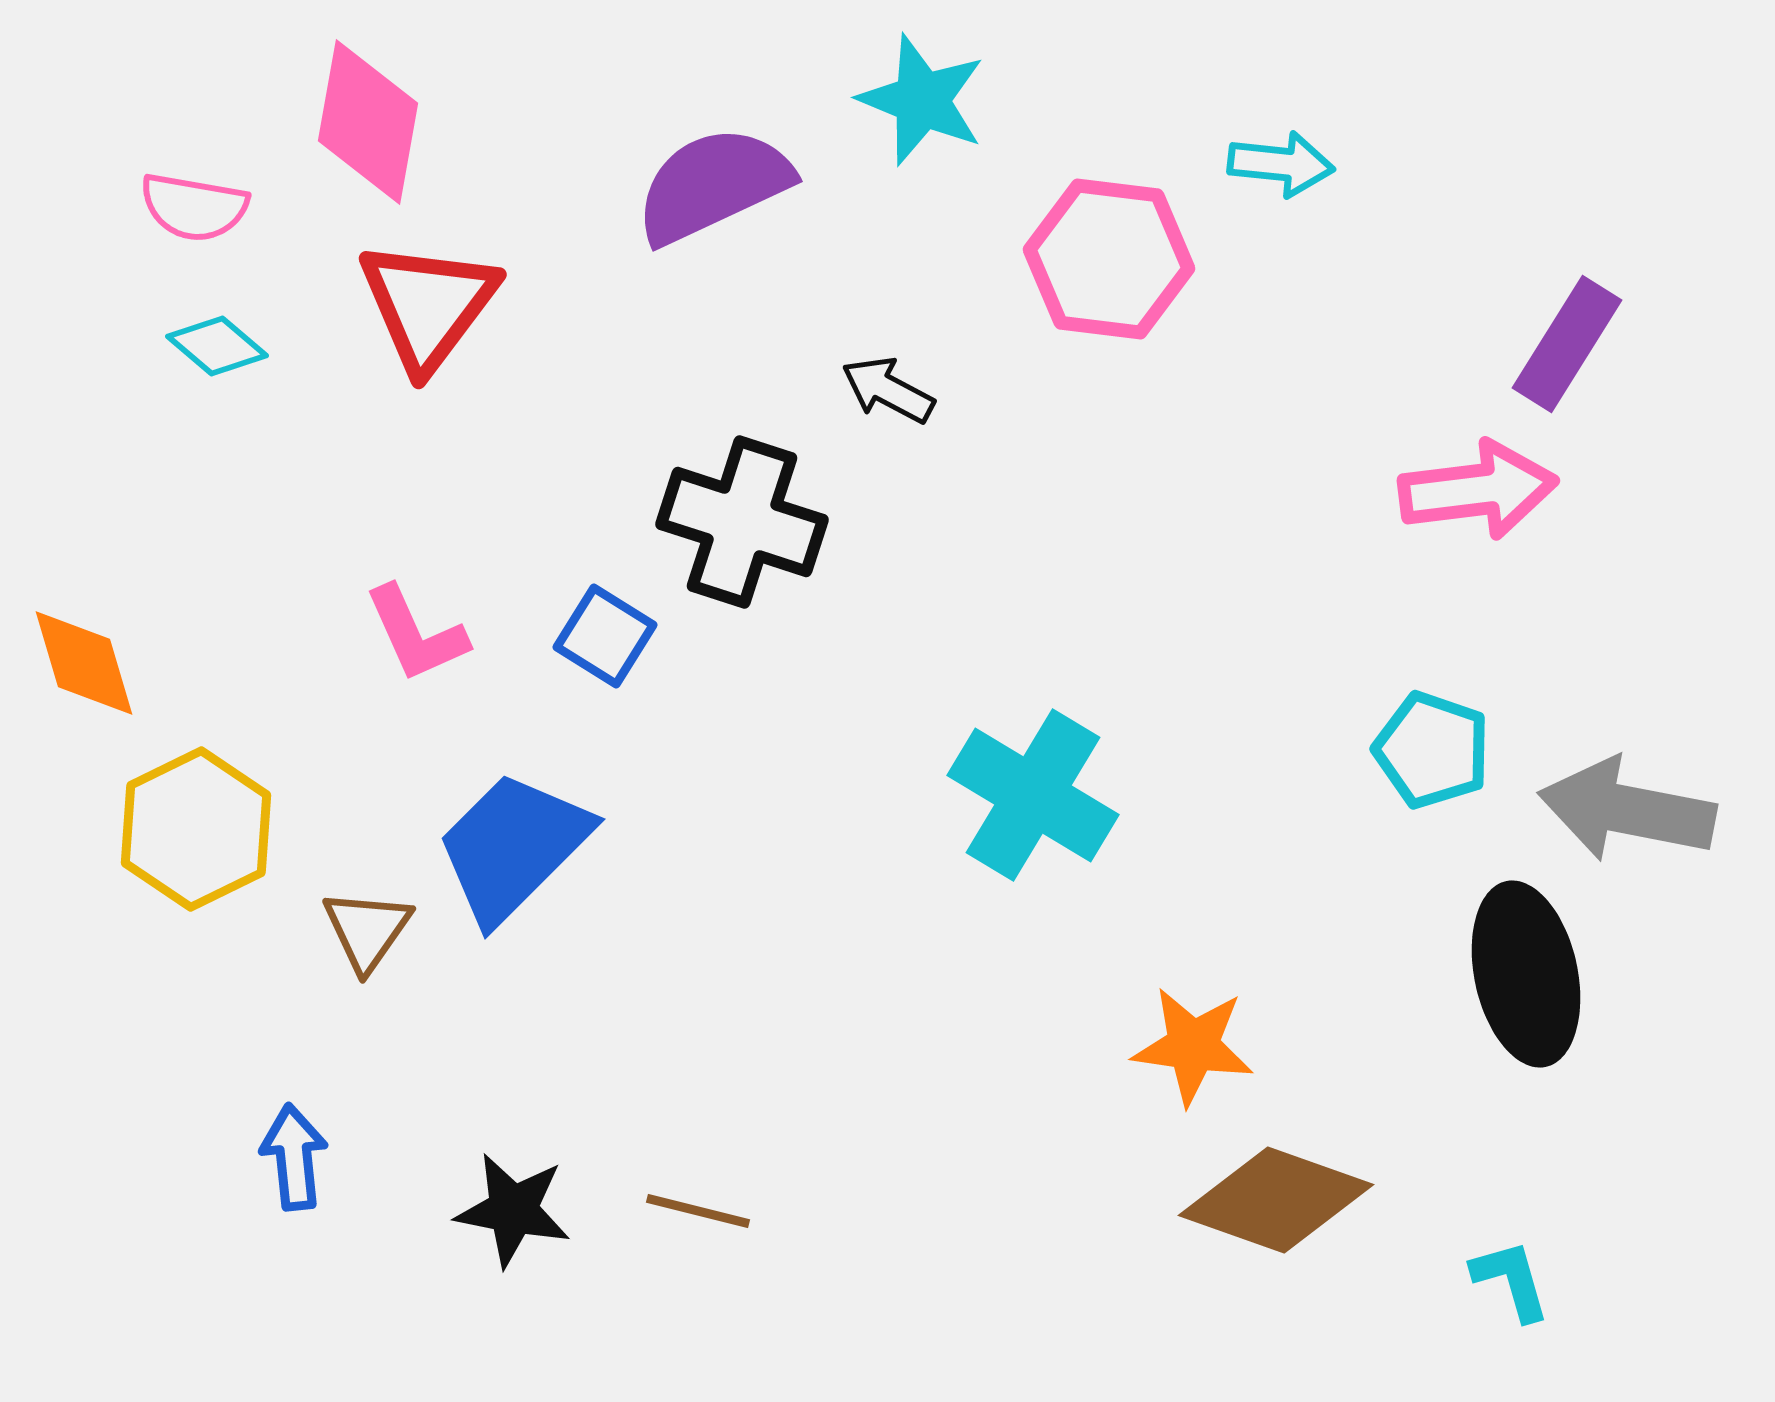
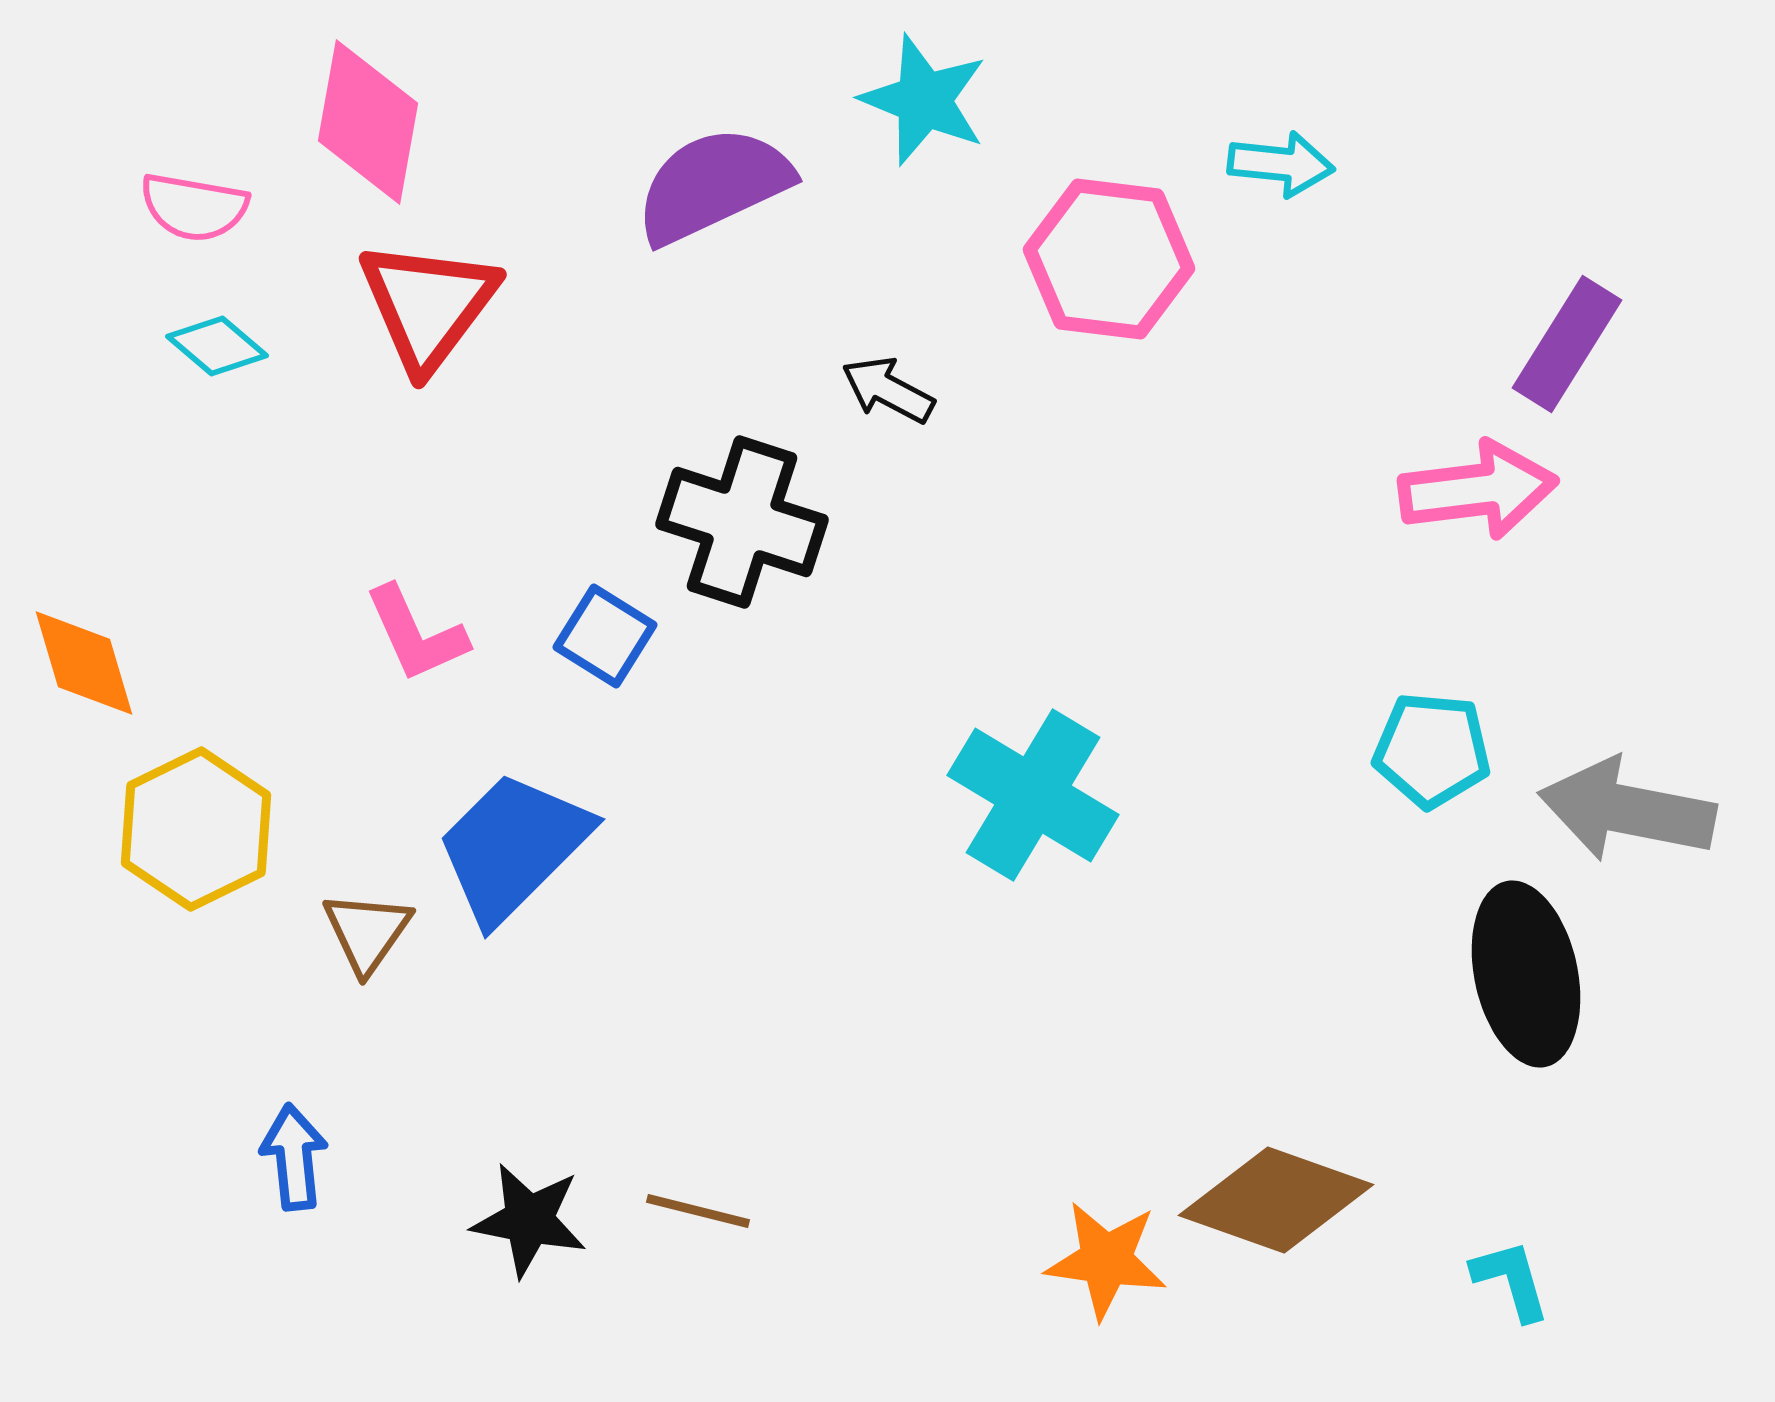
cyan star: moved 2 px right
cyan pentagon: rotated 14 degrees counterclockwise
brown triangle: moved 2 px down
orange star: moved 87 px left, 214 px down
black star: moved 16 px right, 10 px down
